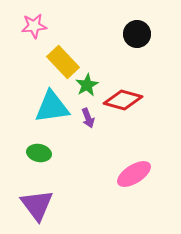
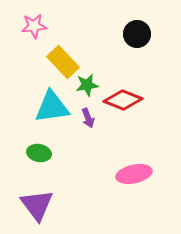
green star: rotated 20 degrees clockwise
red diamond: rotated 6 degrees clockwise
pink ellipse: rotated 20 degrees clockwise
